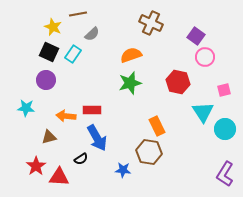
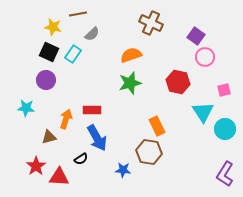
yellow star: rotated 12 degrees counterclockwise
orange arrow: moved 3 px down; rotated 102 degrees clockwise
